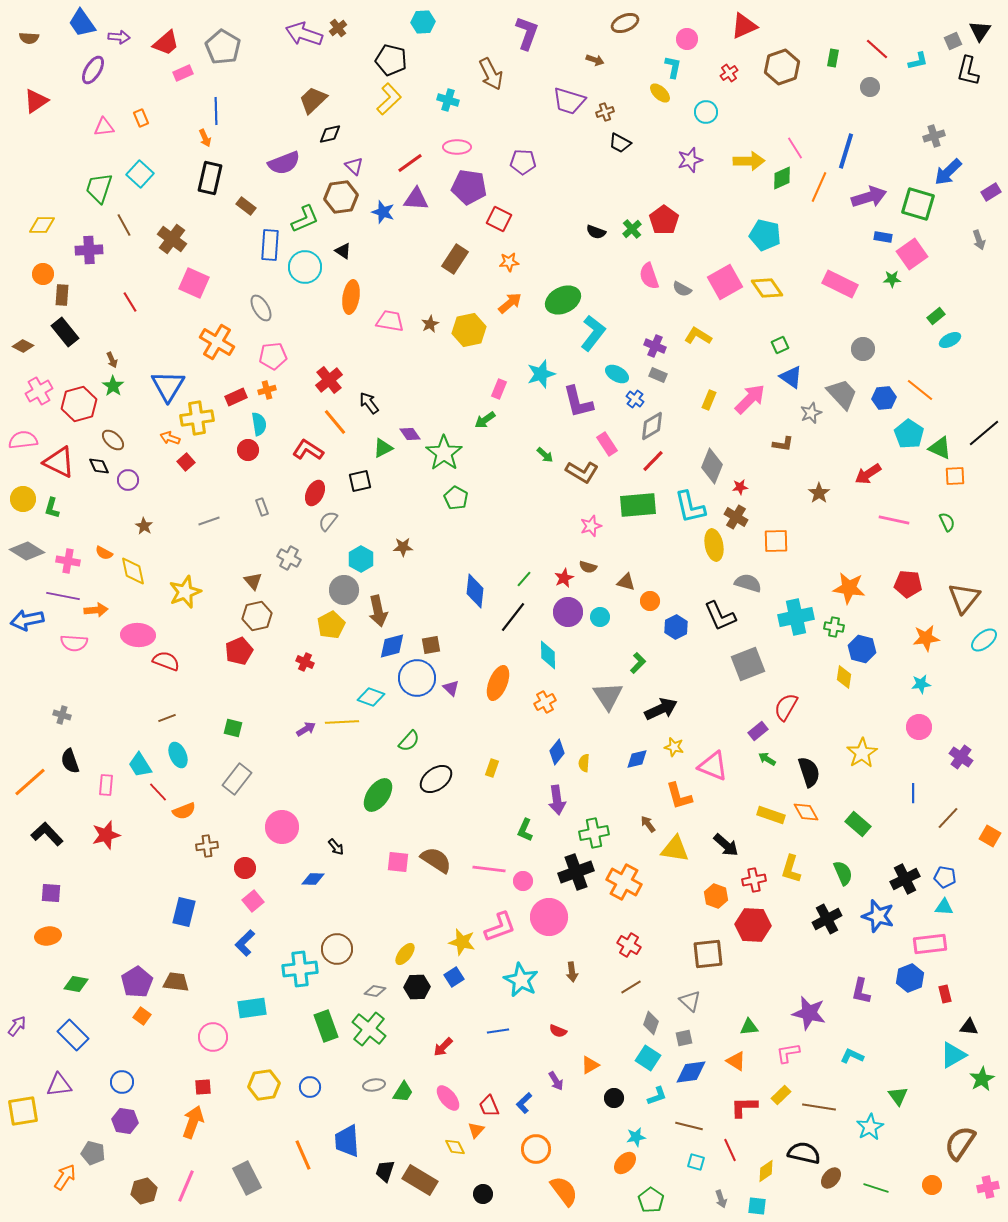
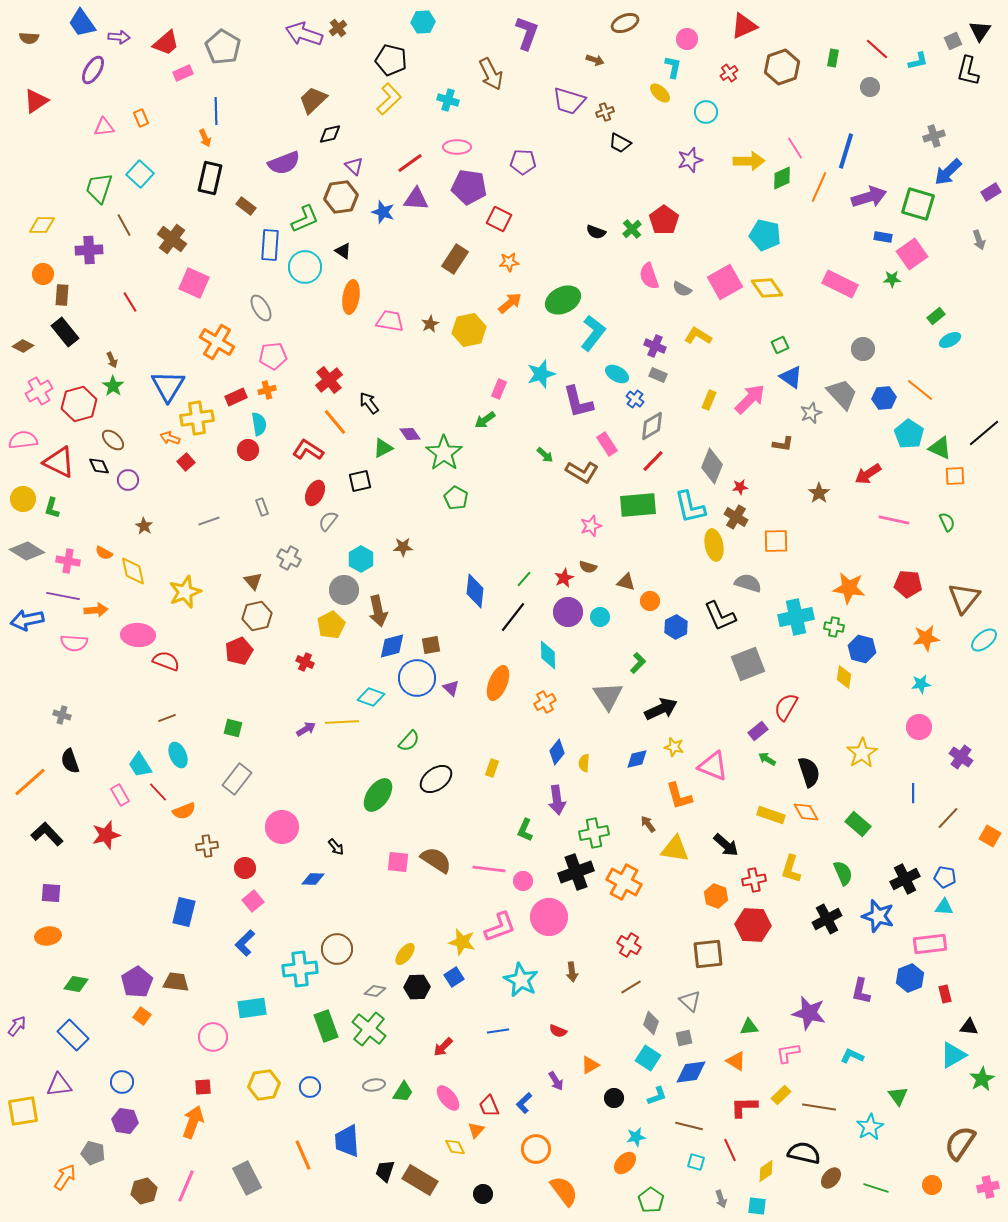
pink rectangle at (106, 785): moved 14 px right, 10 px down; rotated 35 degrees counterclockwise
